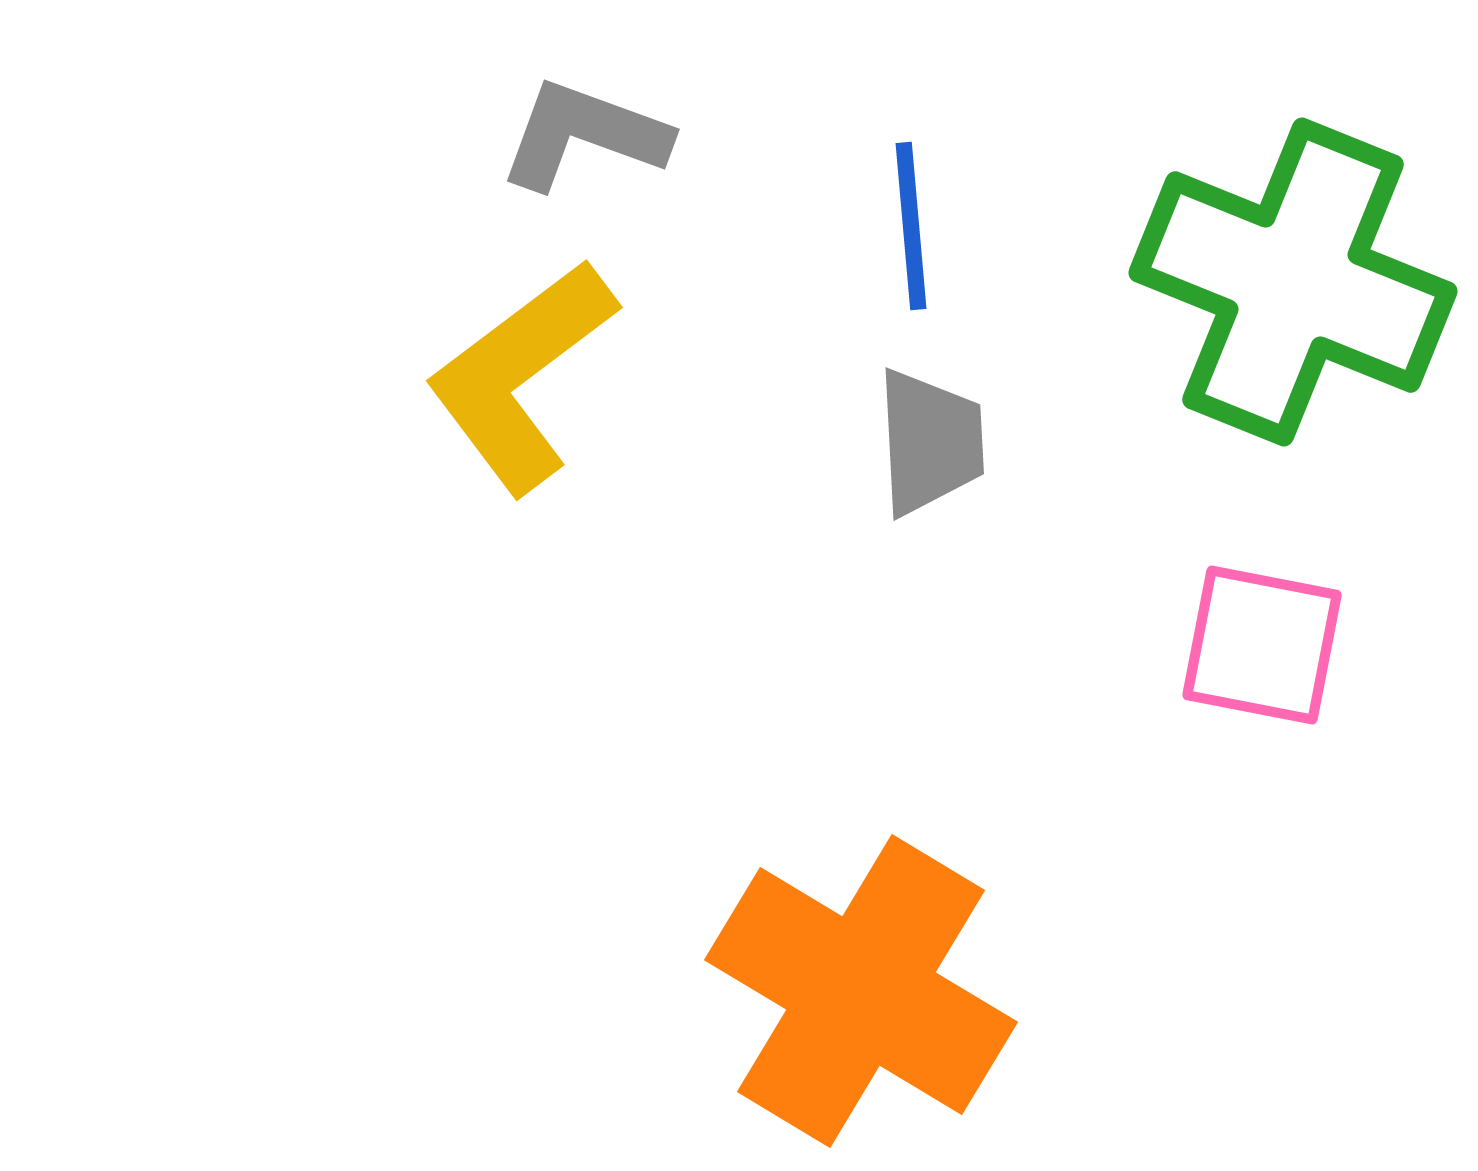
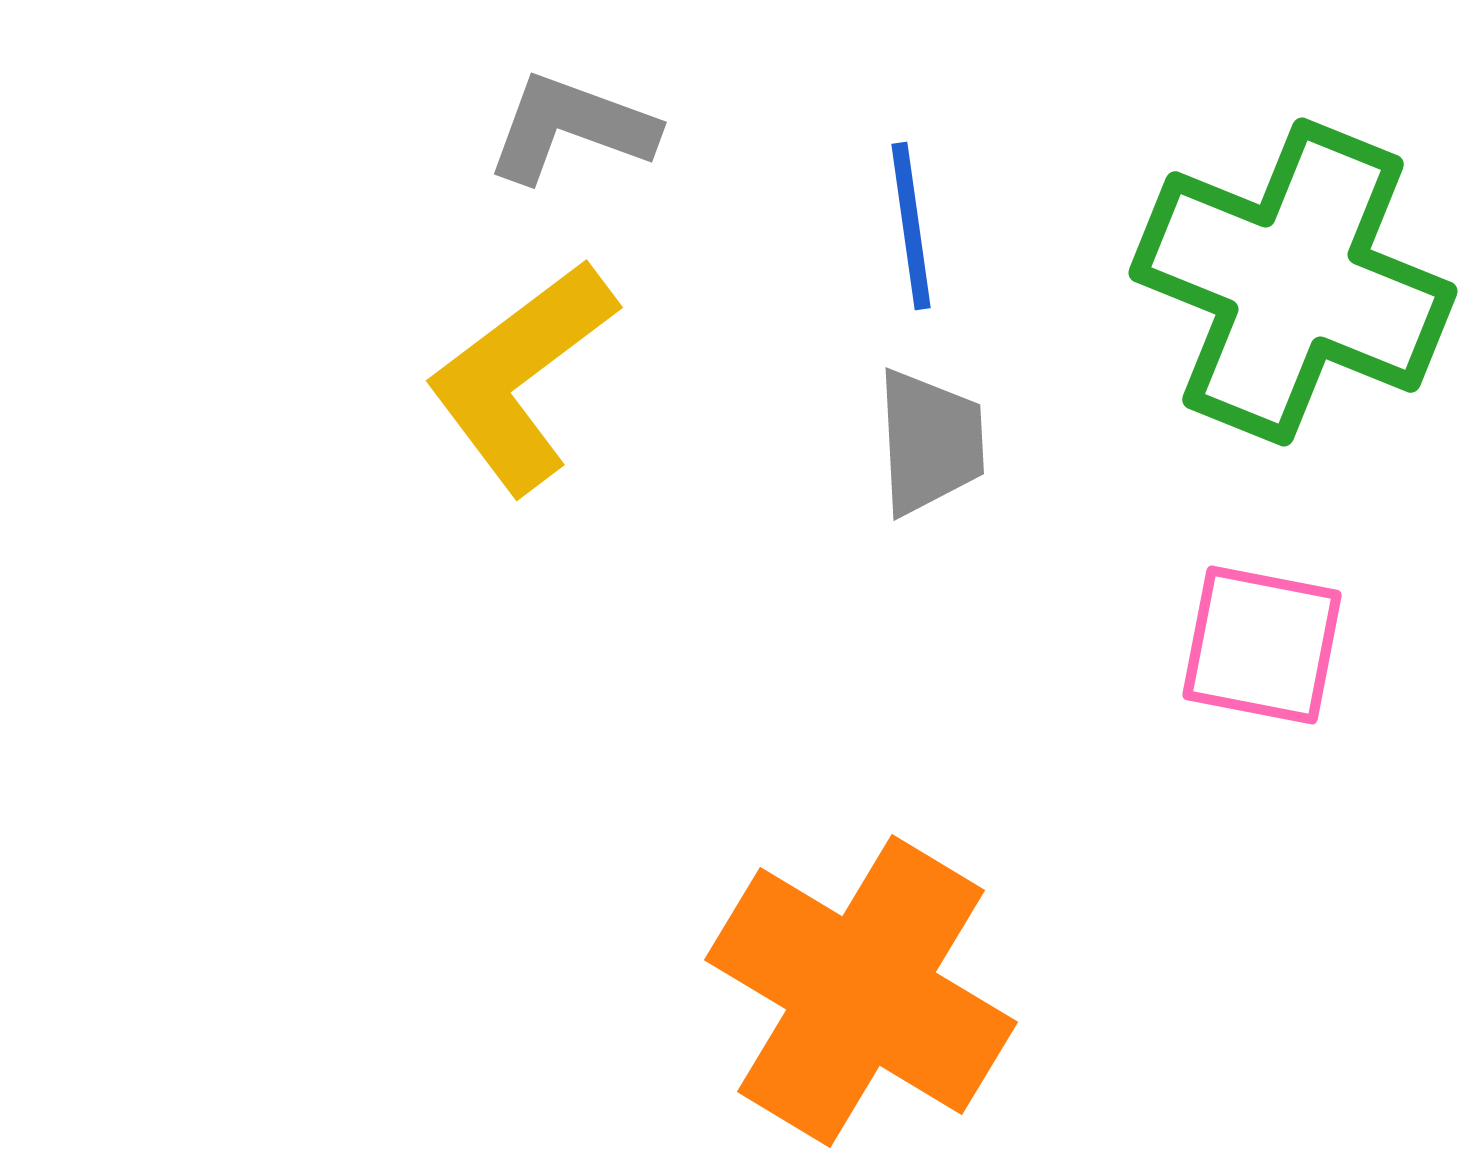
gray L-shape: moved 13 px left, 7 px up
blue line: rotated 3 degrees counterclockwise
